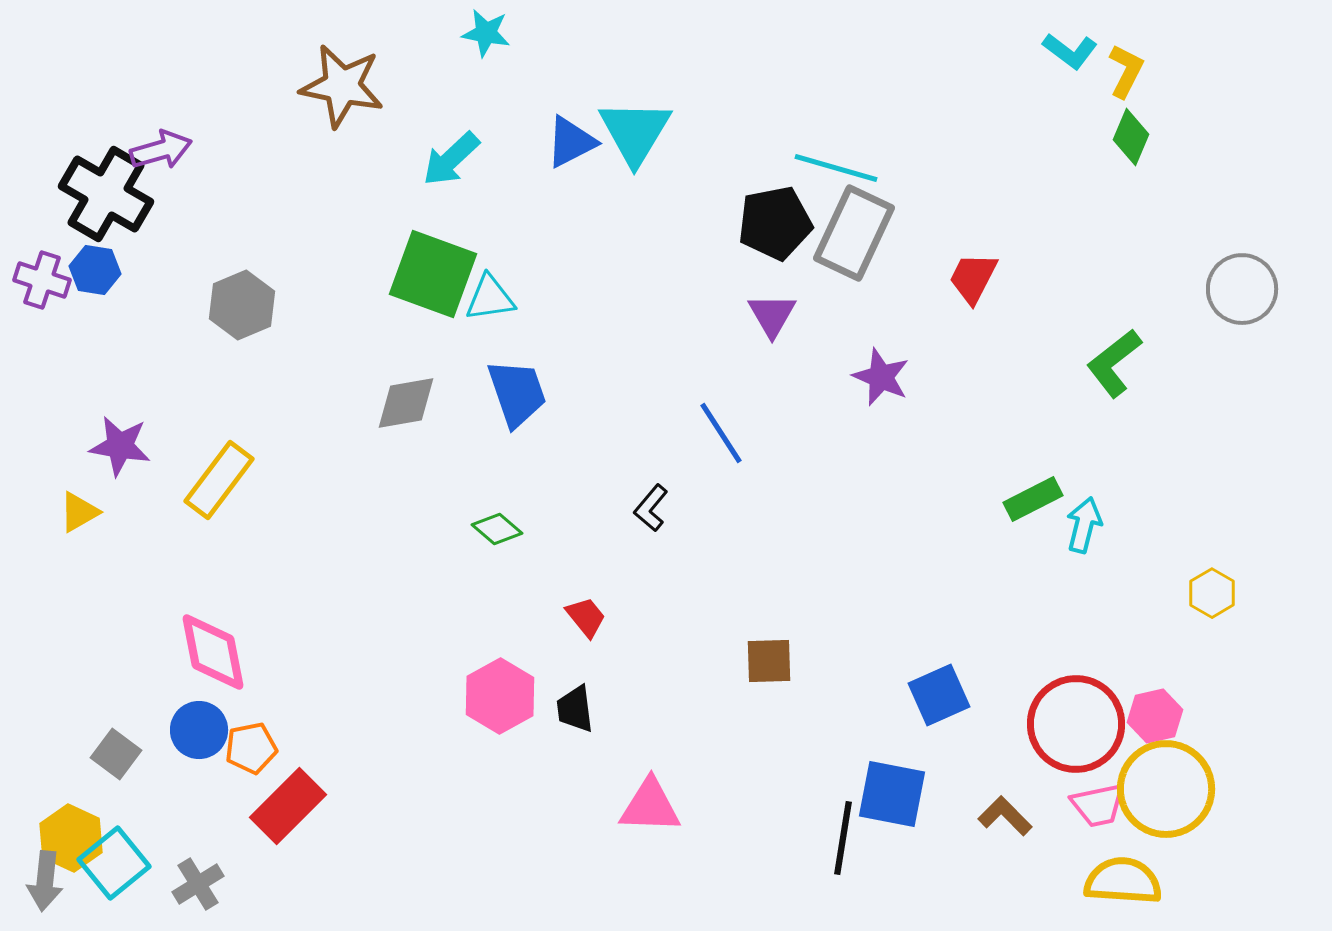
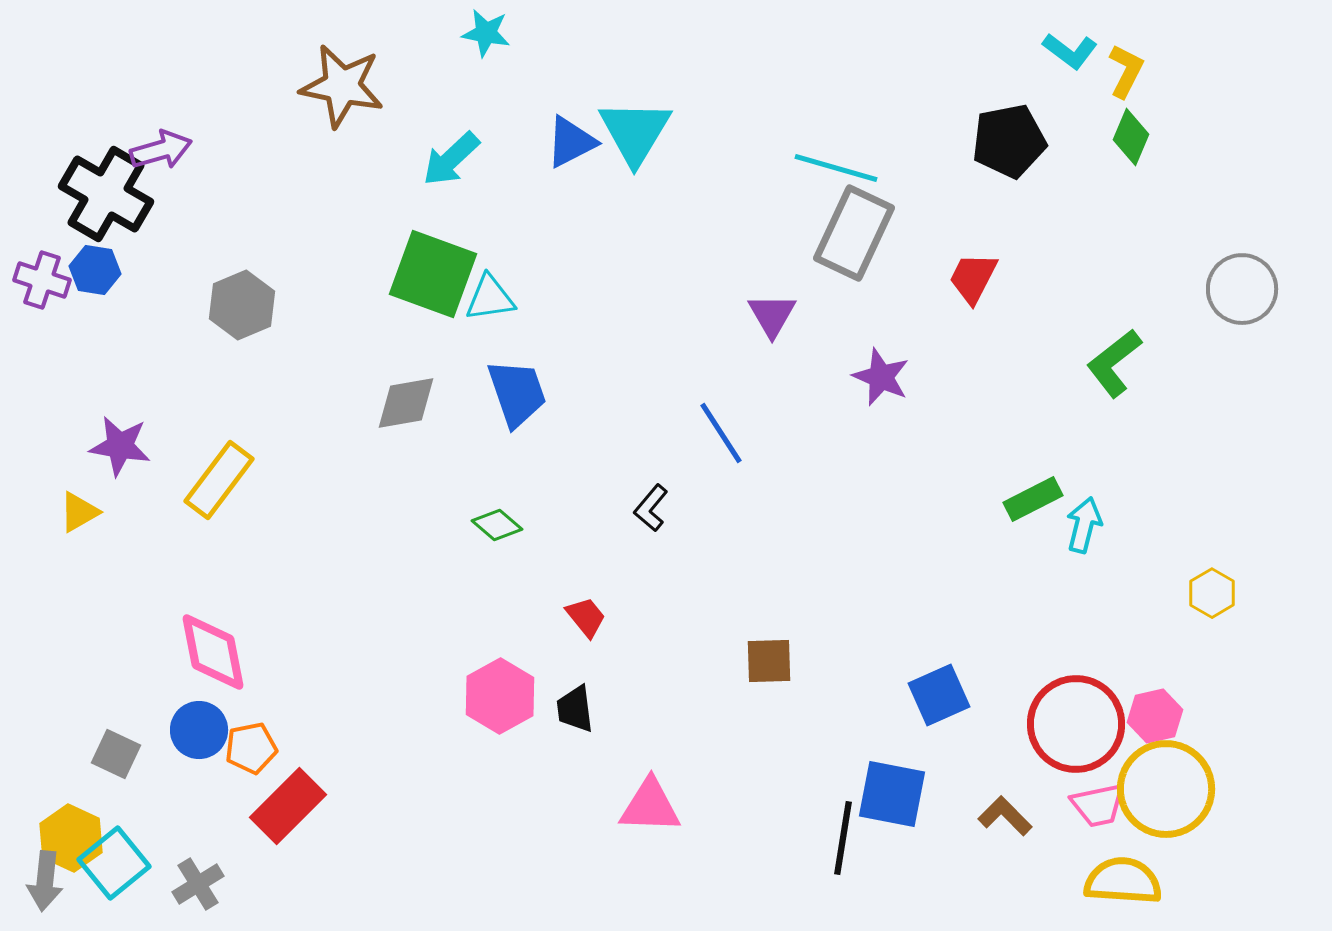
black pentagon at (775, 223): moved 234 px right, 82 px up
green diamond at (497, 529): moved 4 px up
gray square at (116, 754): rotated 12 degrees counterclockwise
